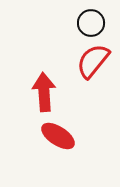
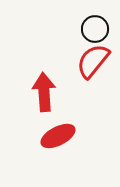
black circle: moved 4 px right, 6 px down
red ellipse: rotated 60 degrees counterclockwise
